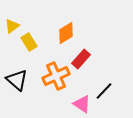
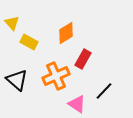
yellow triangle: moved 3 px up; rotated 35 degrees counterclockwise
yellow rectangle: rotated 30 degrees counterclockwise
red rectangle: moved 2 px right; rotated 12 degrees counterclockwise
pink triangle: moved 5 px left
